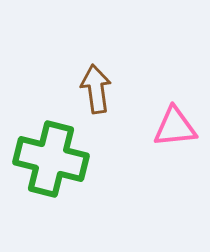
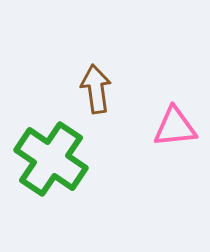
green cross: rotated 20 degrees clockwise
